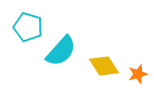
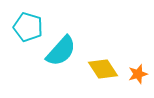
yellow diamond: moved 1 px left, 3 px down
